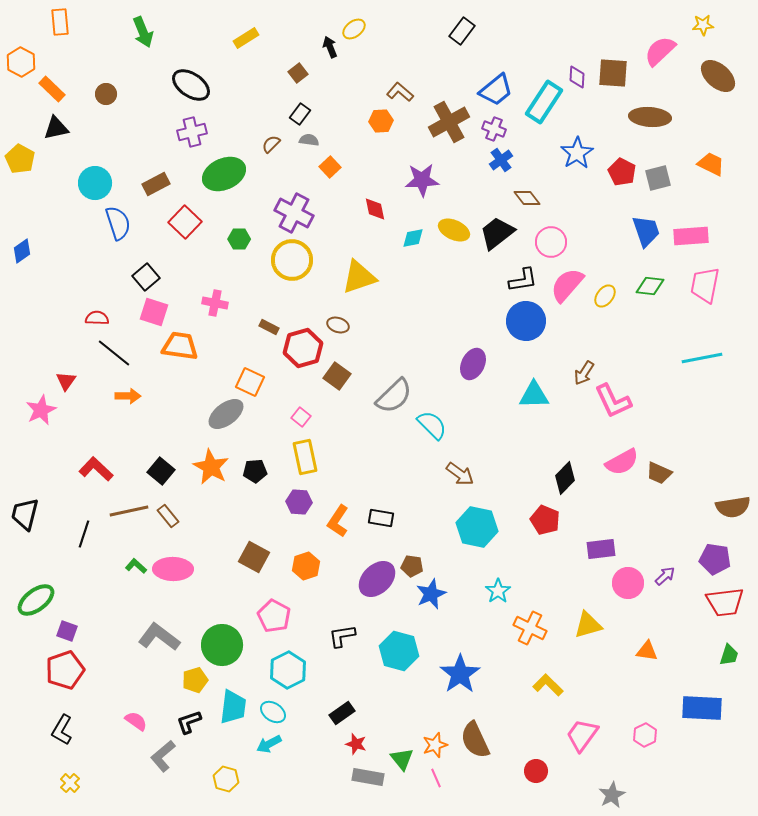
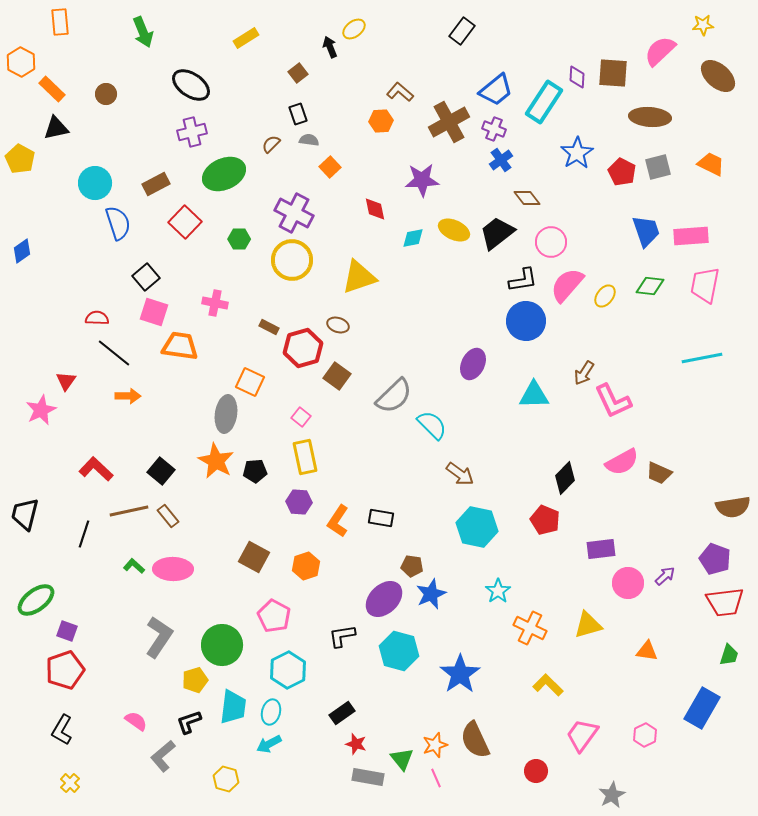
black rectangle at (300, 114): moved 2 px left; rotated 55 degrees counterclockwise
gray square at (658, 178): moved 11 px up
gray ellipse at (226, 414): rotated 45 degrees counterclockwise
orange star at (211, 467): moved 5 px right, 6 px up
purple pentagon at (715, 559): rotated 12 degrees clockwise
green L-shape at (136, 566): moved 2 px left
purple ellipse at (377, 579): moved 7 px right, 20 px down
gray L-shape at (159, 637): rotated 87 degrees clockwise
blue rectangle at (702, 708): rotated 63 degrees counterclockwise
cyan ellipse at (273, 712): moved 2 px left; rotated 70 degrees clockwise
